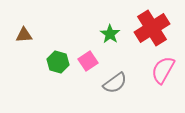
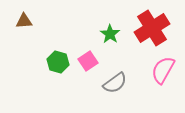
brown triangle: moved 14 px up
